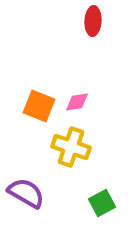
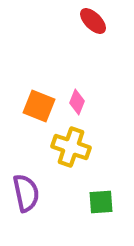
red ellipse: rotated 48 degrees counterclockwise
pink diamond: rotated 60 degrees counterclockwise
purple semicircle: rotated 48 degrees clockwise
green square: moved 1 px left, 1 px up; rotated 24 degrees clockwise
